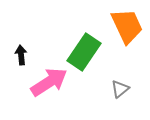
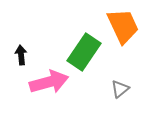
orange trapezoid: moved 4 px left
pink arrow: rotated 18 degrees clockwise
